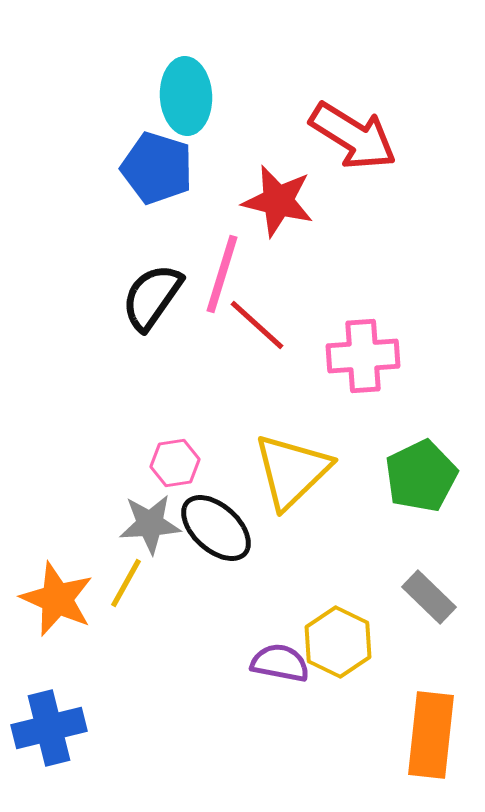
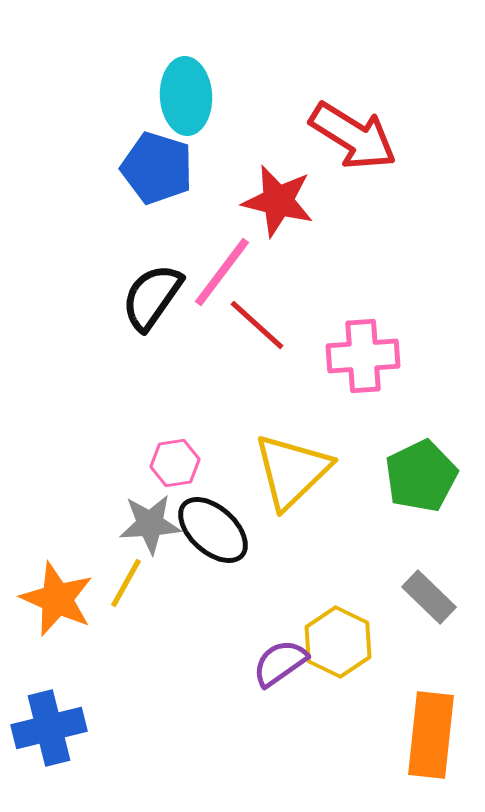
pink line: moved 2 px up; rotated 20 degrees clockwise
black ellipse: moved 3 px left, 2 px down
purple semicircle: rotated 46 degrees counterclockwise
